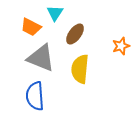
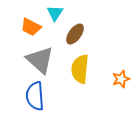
orange star: moved 33 px down
gray triangle: moved 1 px left, 2 px down; rotated 20 degrees clockwise
